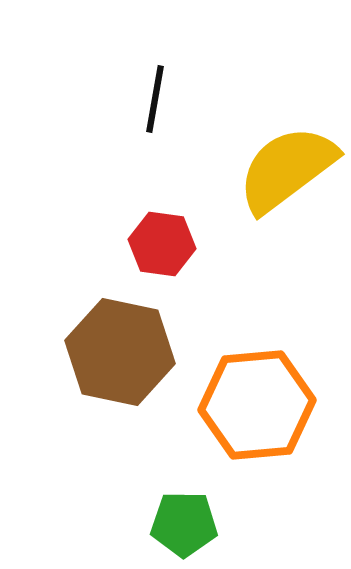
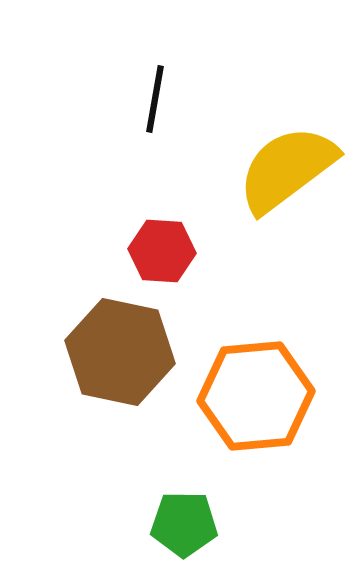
red hexagon: moved 7 px down; rotated 4 degrees counterclockwise
orange hexagon: moved 1 px left, 9 px up
